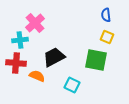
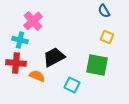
blue semicircle: moved 2 px left, 4 px up; rotated 24 degrees counterclockwise
pink cross: moved 2 px left, 2 px up
cyan cross: rotated 21 degrees clockwise
green square: moved 1 px right, 5 px down
